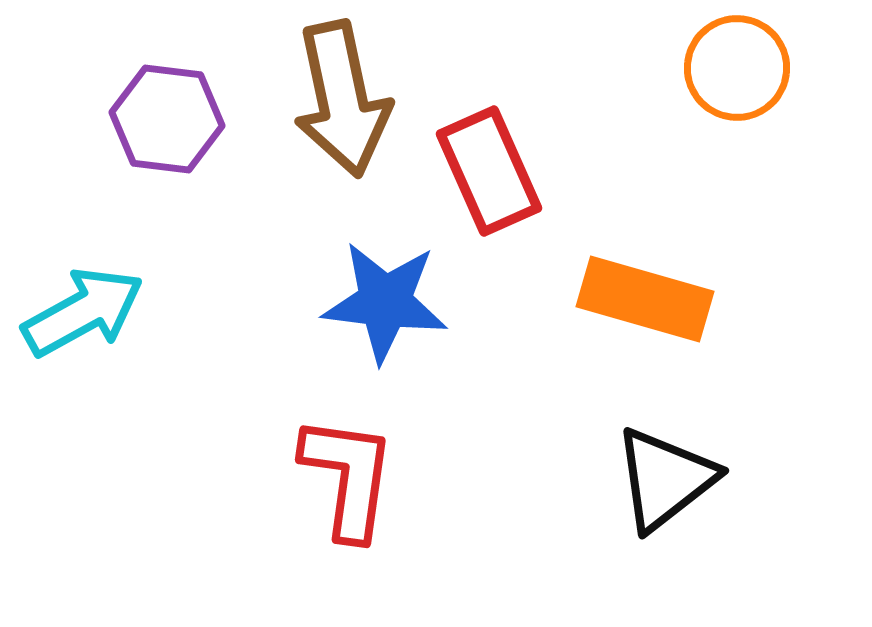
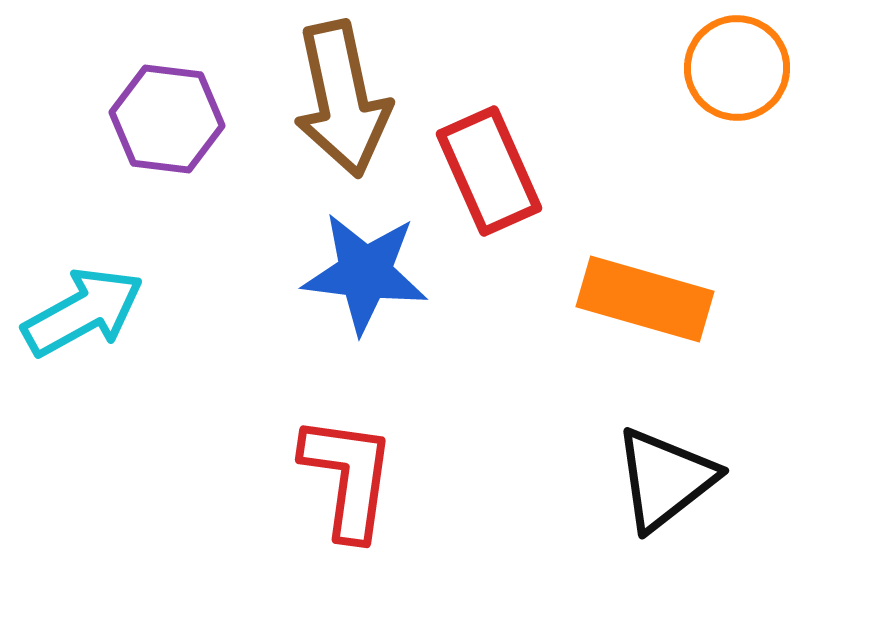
blue star: moved 20 px left, 29 px up
